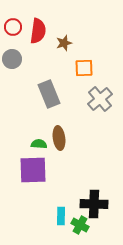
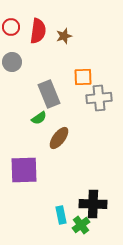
red circle: moved 2 px left
brown star: moved 7 px up
gray circle: moved 3 px down
orange square: moved 1 px left, 9 px down
gray cross: moved 1 px left, 1 px up; rotated 35 degrees clockwise
brown ellipse: rotated 45 degrees clockwise
green semicircle: moved 26 px up; rotated 140 degrees clockwise
purple square: moved 9 px left
black cross: moved 1 px left
cyan rectangle: moved 1 px up; rotated 12 degrees counterclockwise
green cross: moved 1 px right; rotated 24 degrees clockwise
